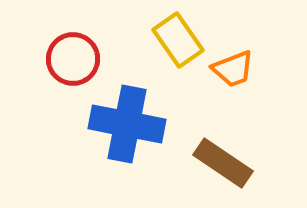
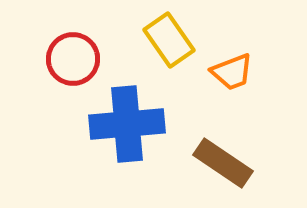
yellow rectangle: moved 9 px left
orange trapezoid: moved 1 px left, 3 px down
blue cross: rotated 16 degrees counterclockwise
